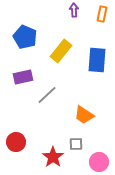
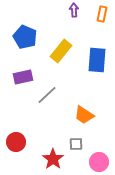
red star: moved 2 px down
